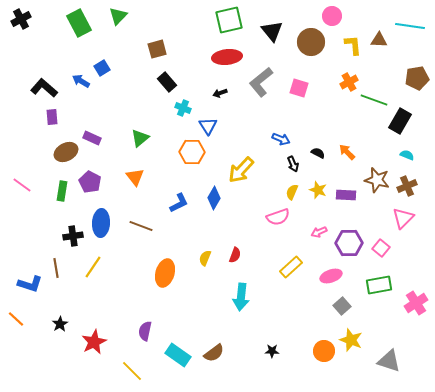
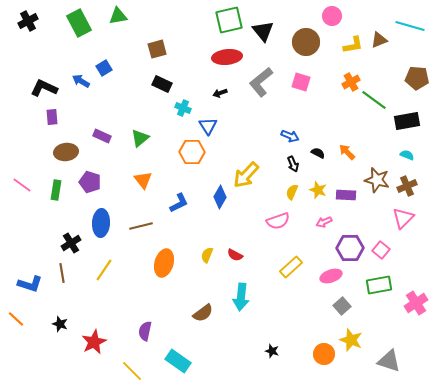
green triangle at (118, 16): rotated 36 degrees clockwise
black cross at (21, 19): moved 7 px right, 2 px down
cyan line at (410, 26): rotated 8 degrees clockwise
black triangle at (272, 31): moved 9 px left
brown triangle at (379, 40): rotated 24 degrees counterclockwise
brown circle at (311, 42): moved 5 px left
yellow L-shape at (353, 45): rotated 85 degrees clockwise
blue square at (102, 68): moved 2 px right
brown pentagon at (417, 78): rotated 15 degrees clockwise
black rectangle at (167, 82): moved 5 px left, 2 px down; rotated 24 degrees counterclockwise
orange cross at (349, 82): moved 2 px right
black L-shape at (44, 88): rotated 16 degrees counterclockwise
pink square at (299, 88): moved 2 px right, 6 px up
green line at (374, 100): rotated 16 degrees clockwise
black rectangle at (400, 121): moved 7 px right; rotated 50 degrees clockwise
purple rectangle at (92, 138): moved 10 px right, 2 px up
blue arrow at (281, 139): moved 9 px right, 3 px up
brown ellipse at (66, 152): rotated 20 degrees clockwise
yellow arrow at (241, 170): moved 5 px right, 5 px down
orange triangle at (135, 177): moved 8 px right, 3 px down
purple pentagon at (90, 182): rotated 10 degrees counterclockwise
green rectangle at (62, 191): moved 6 px left, 1 px up
blue diamond at (214, 198): moved 6 px right, 1 px up
pink semicircle at (278, 217): moved 4 px down
brown line at (141, 226): rotated 35 degrees counterclockwise
pink arrow at (319, 232): moved 5 px right, 10 px up
black cross at (73, 236): moved 2 px left, 7 px down; rotated 24 degrees counterclockwise
purple hexagon at (349, 243): moved 1 px right, 5 px down
pink square at (381, 248): moved 2 px down
red semicircle at (235, 255): rotated 98 degrees clockwise
yellow semicircle at (205, 258): moved 2 px right, 3 px up
yellow line at (93, 267): moved 11 px right, 3 px down
brown line at (56, 268): moved 6 px right, 5 px down
orange ellipse at (165, 273): moved 1 px left, 10 px up
black star at (60, 324): rotated 21 degrees counterclockwise
black star at (272, 351): rotated 16 degrees clockwise
orange circle at (324, 351): moved 3 px down
brown semicircle at (214, 353): moved 11 px left, 40 px up
cyan rectangle at (178, 355): moved 6 px down
